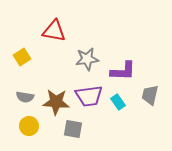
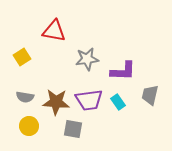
purple trapezoid: moved 4 px down
